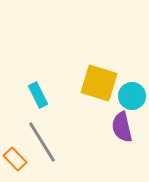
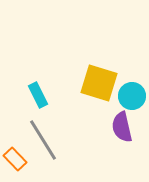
gray line: moved 1 px right, 2 px up
